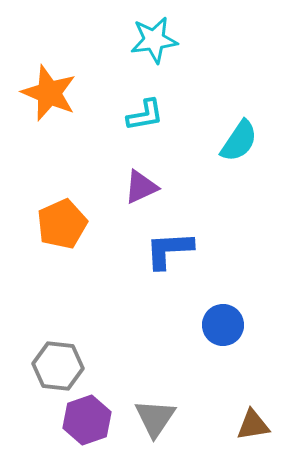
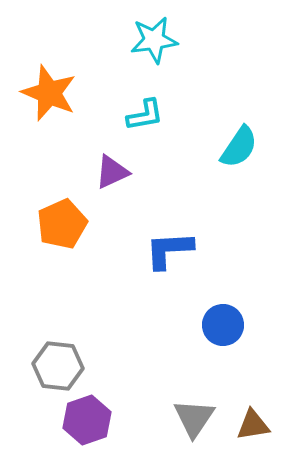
cyan semicircle: moved 6 px down
purple triangle: moved 29 px left, 15 px up
gray triangle: moved 39 px right
